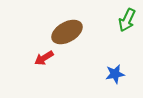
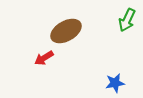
brown ellipse: moved 1 px left, 1 px up
blue star: moved 9 px down
